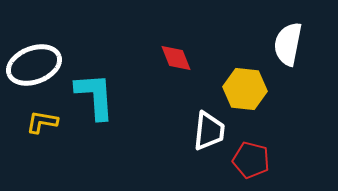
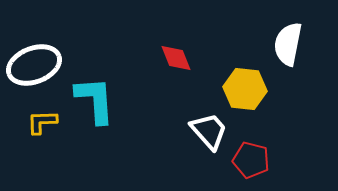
cyan L-shape: moved 4 px down
yellow L-shape: rotated 12 degrees counterclockwise
white trapezoid: rotated 48 degrees counterclockwise
